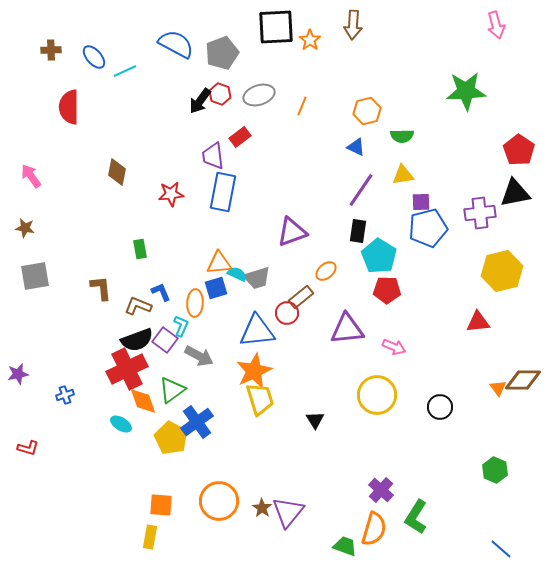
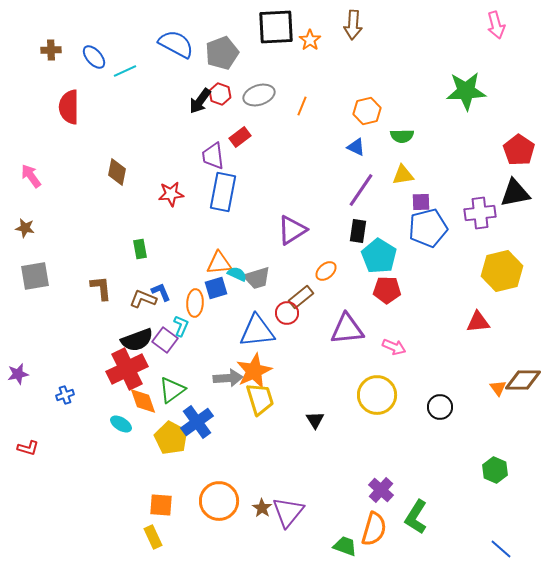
purple triangle at (292, 232): moved 2 px up; rotated 12 degrees counterclockwise
brown L-shape at (138, 306): moved 5 px right, 7 px up
gray arrow at (199, 356): moved 29 px right, 22 px down; rotated 32 degrees counterclockwise
yellow rectangle at (150, 537): moved 3 px right; rotated 35 degrees counterclockwise
